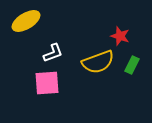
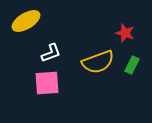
red star: moved 5 px right, 3 px up
white L-shape: moved 2 px left
